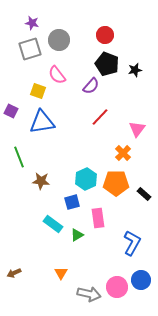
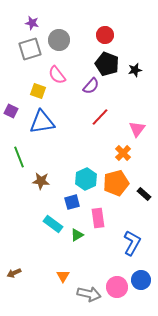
orange pentagon: rotated 15 degrees counterclockwise
orange triangle: moved 2 px right, 3 px down
